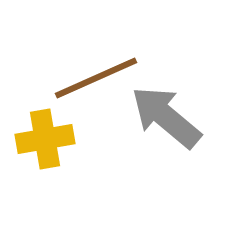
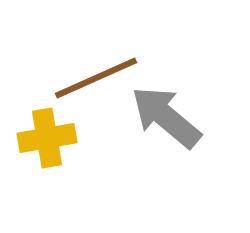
yellow cross: moved 2 px right, 1 px up
